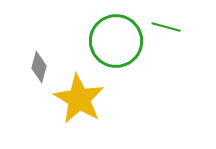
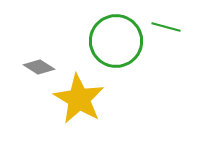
gray diamond: rotated 72 degrees counterclockwise
